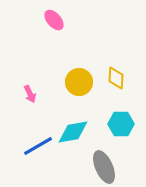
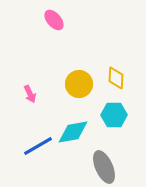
yellow circle: moved 2 px down
cyan hexagon: moved 7 px left, 9 px up
